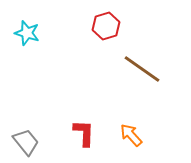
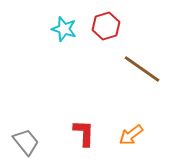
cyan star: moved 37 px right, 4 px up
orange arrow: rotated 85 degrees counterclockwise
